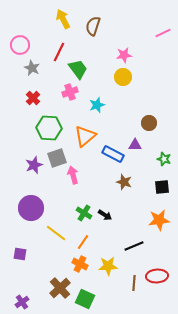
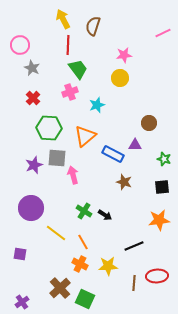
red line: moved 9 px right, 7 px up; rotated 24 degrees counterclockwise
yellow circle: moved 3 px left, 1 px down
gray square: rotated 24 degrees clockwise
green cross: moved 2 px up
orange line: rotated 63 degrees counterclockwise
